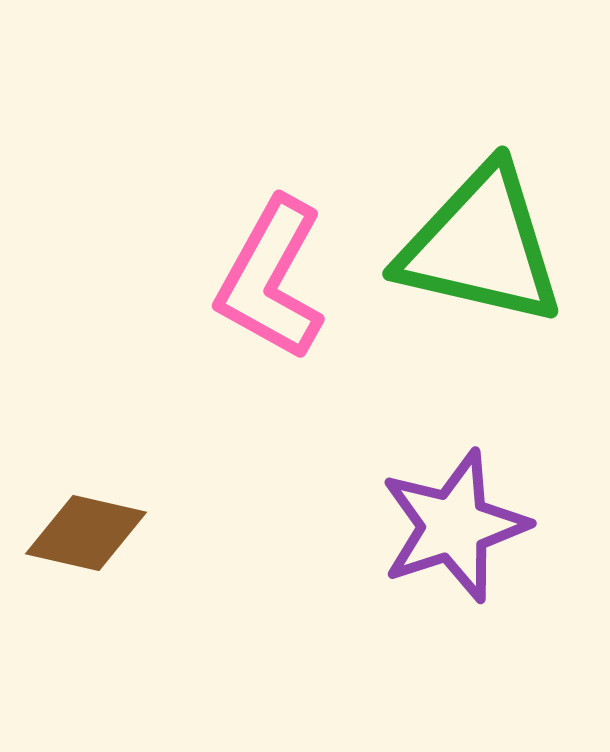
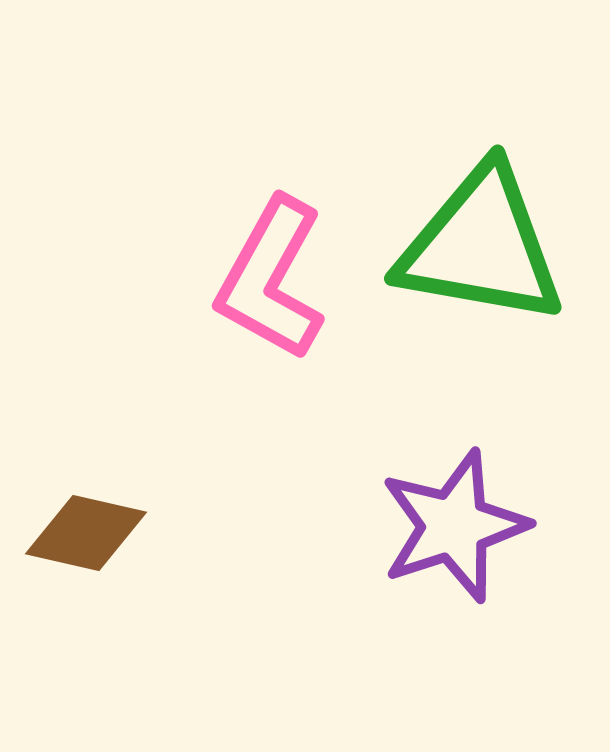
green triangle: rotated 3 degrees counterclockwise
